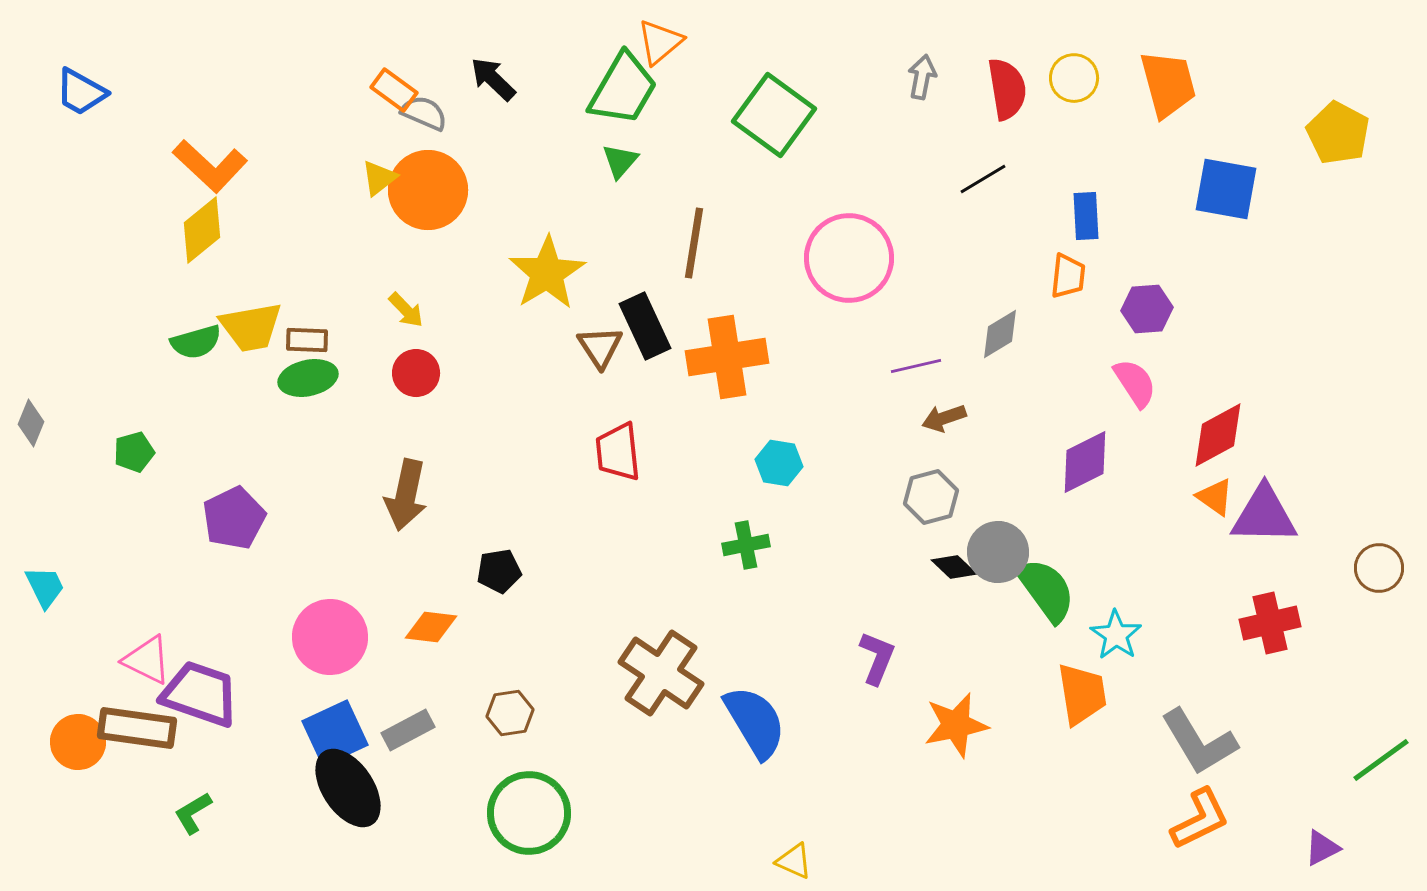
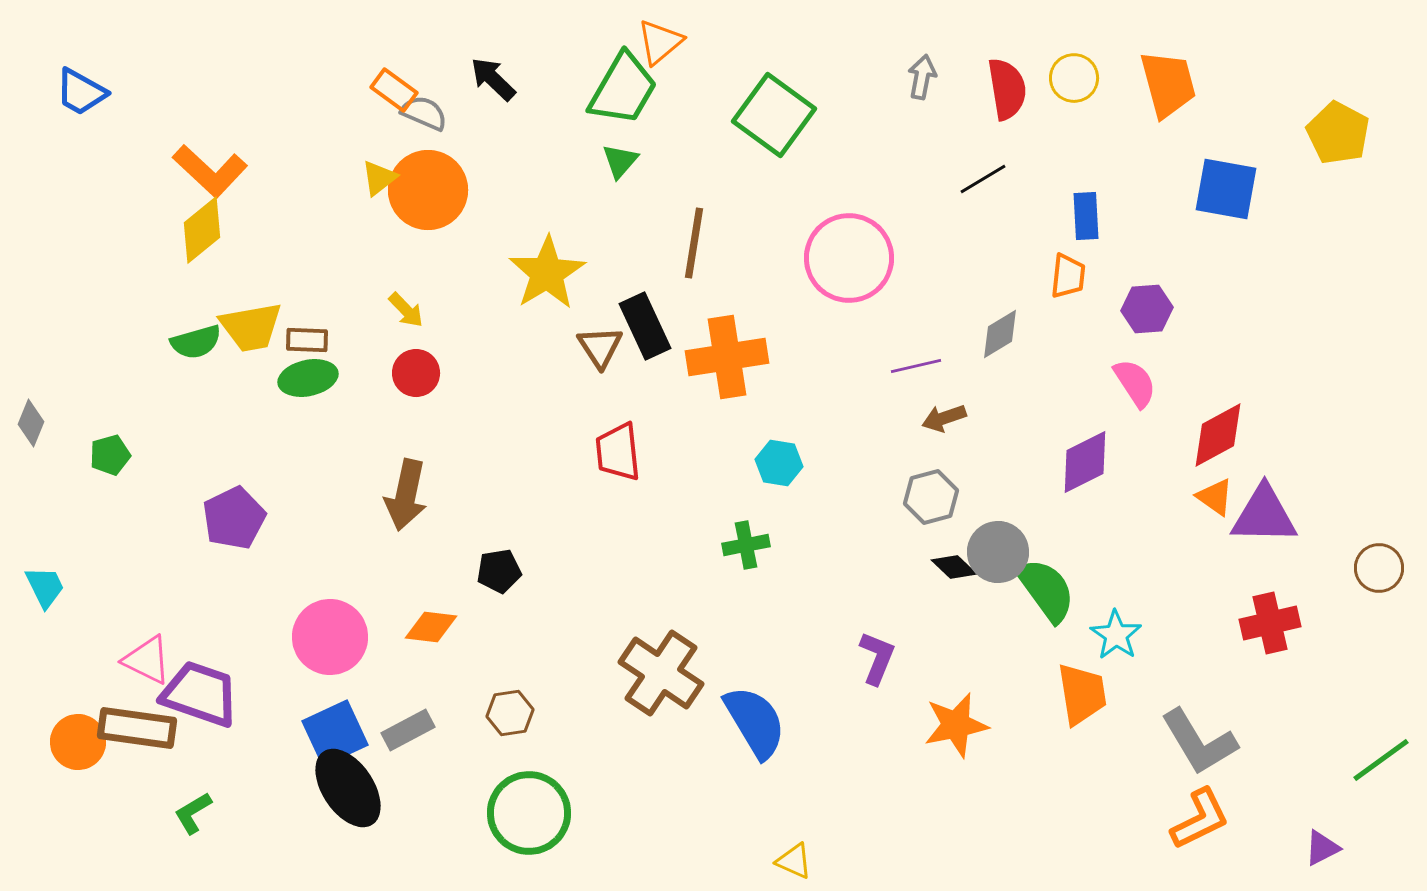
orange L-shape at (210, 166): moved 5 px down
green pentagon at (134, 452): moved 24 px left, 3 px down
